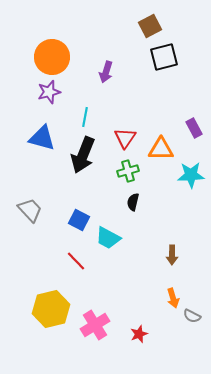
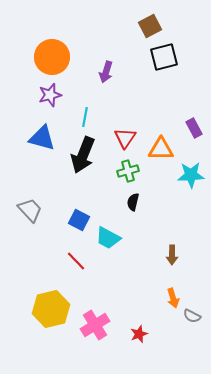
purple star: moved 1 px right, 3 px down
